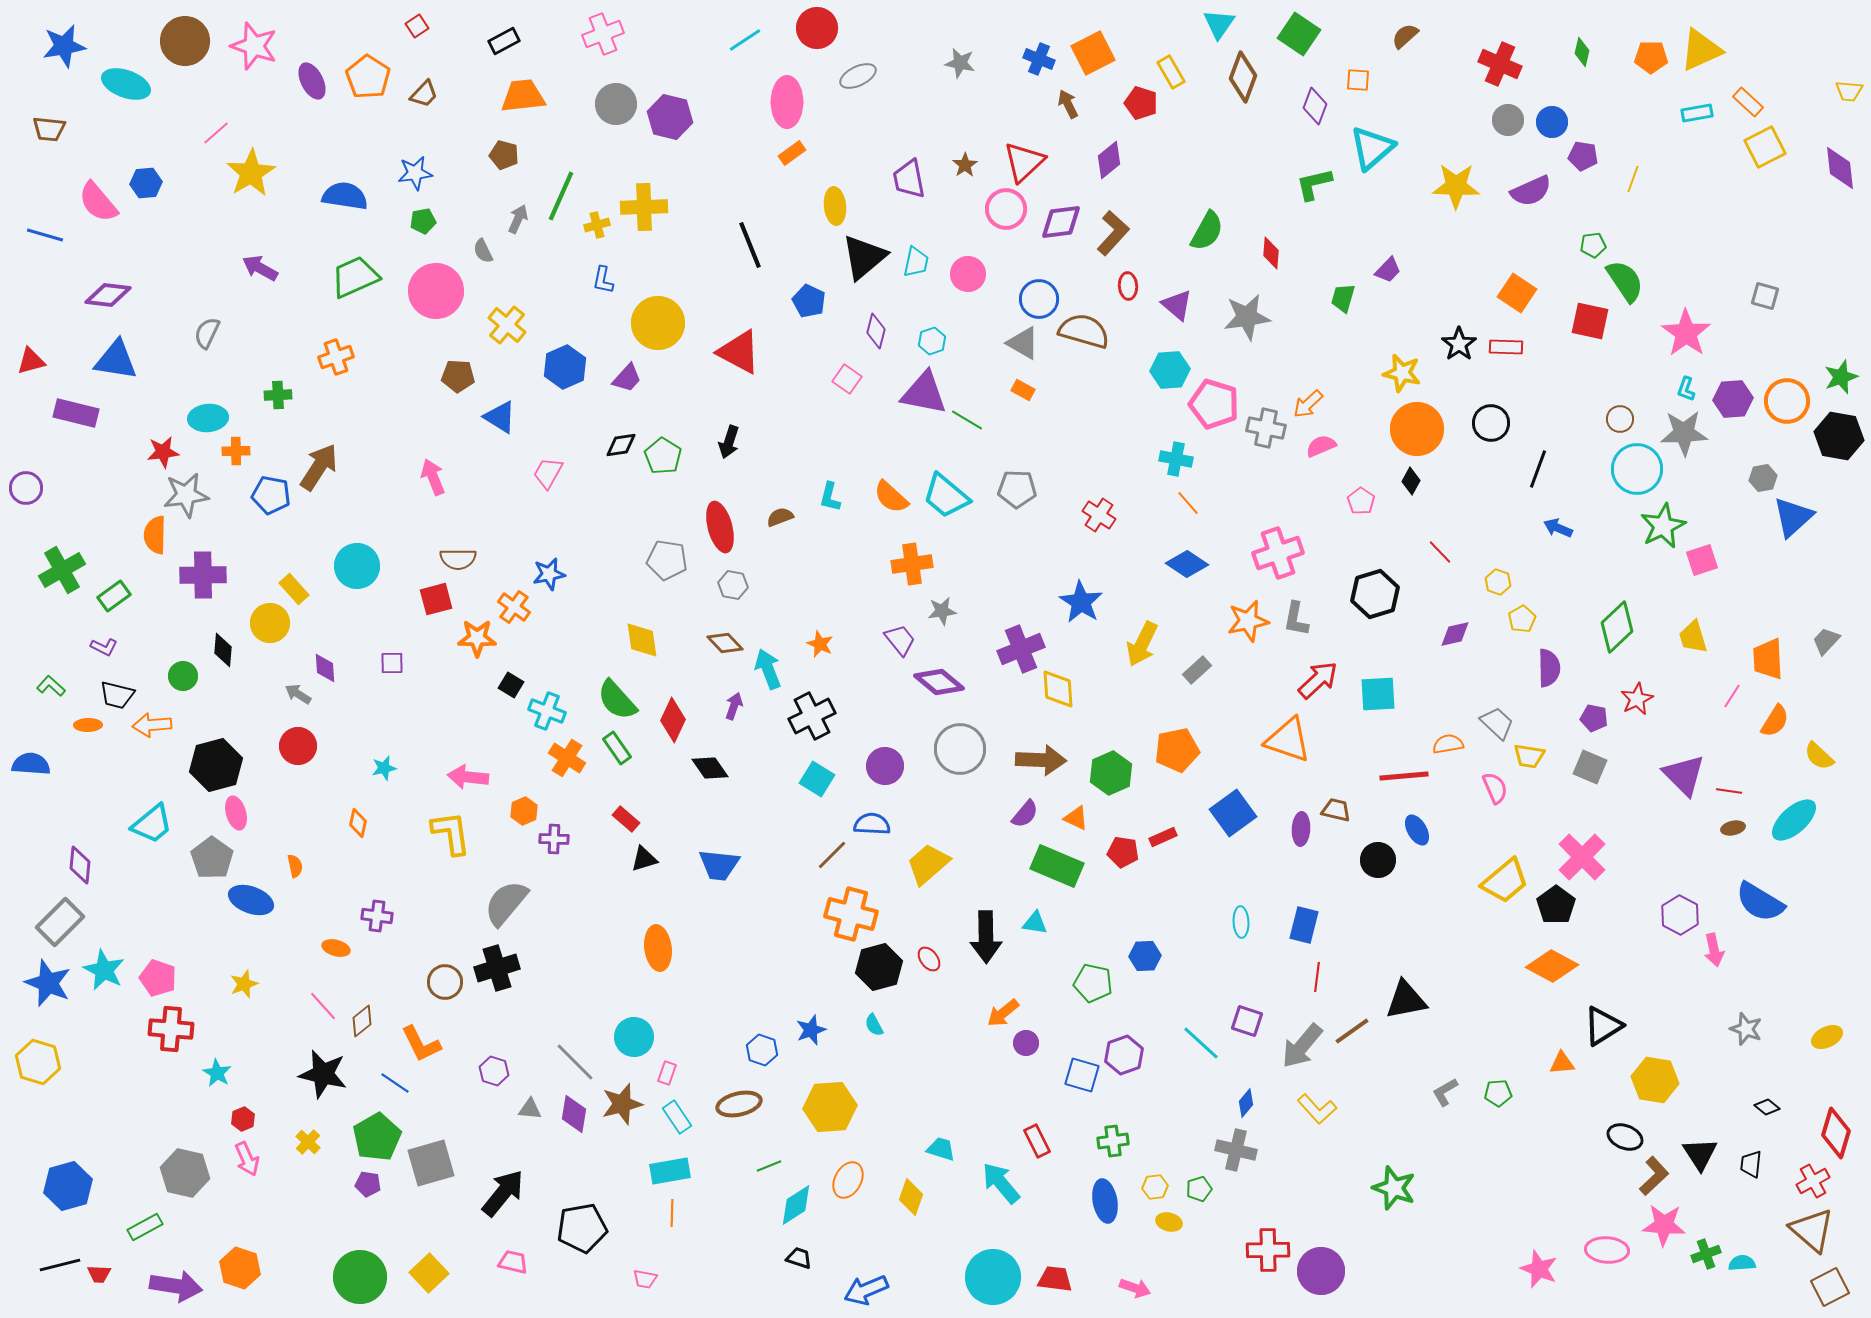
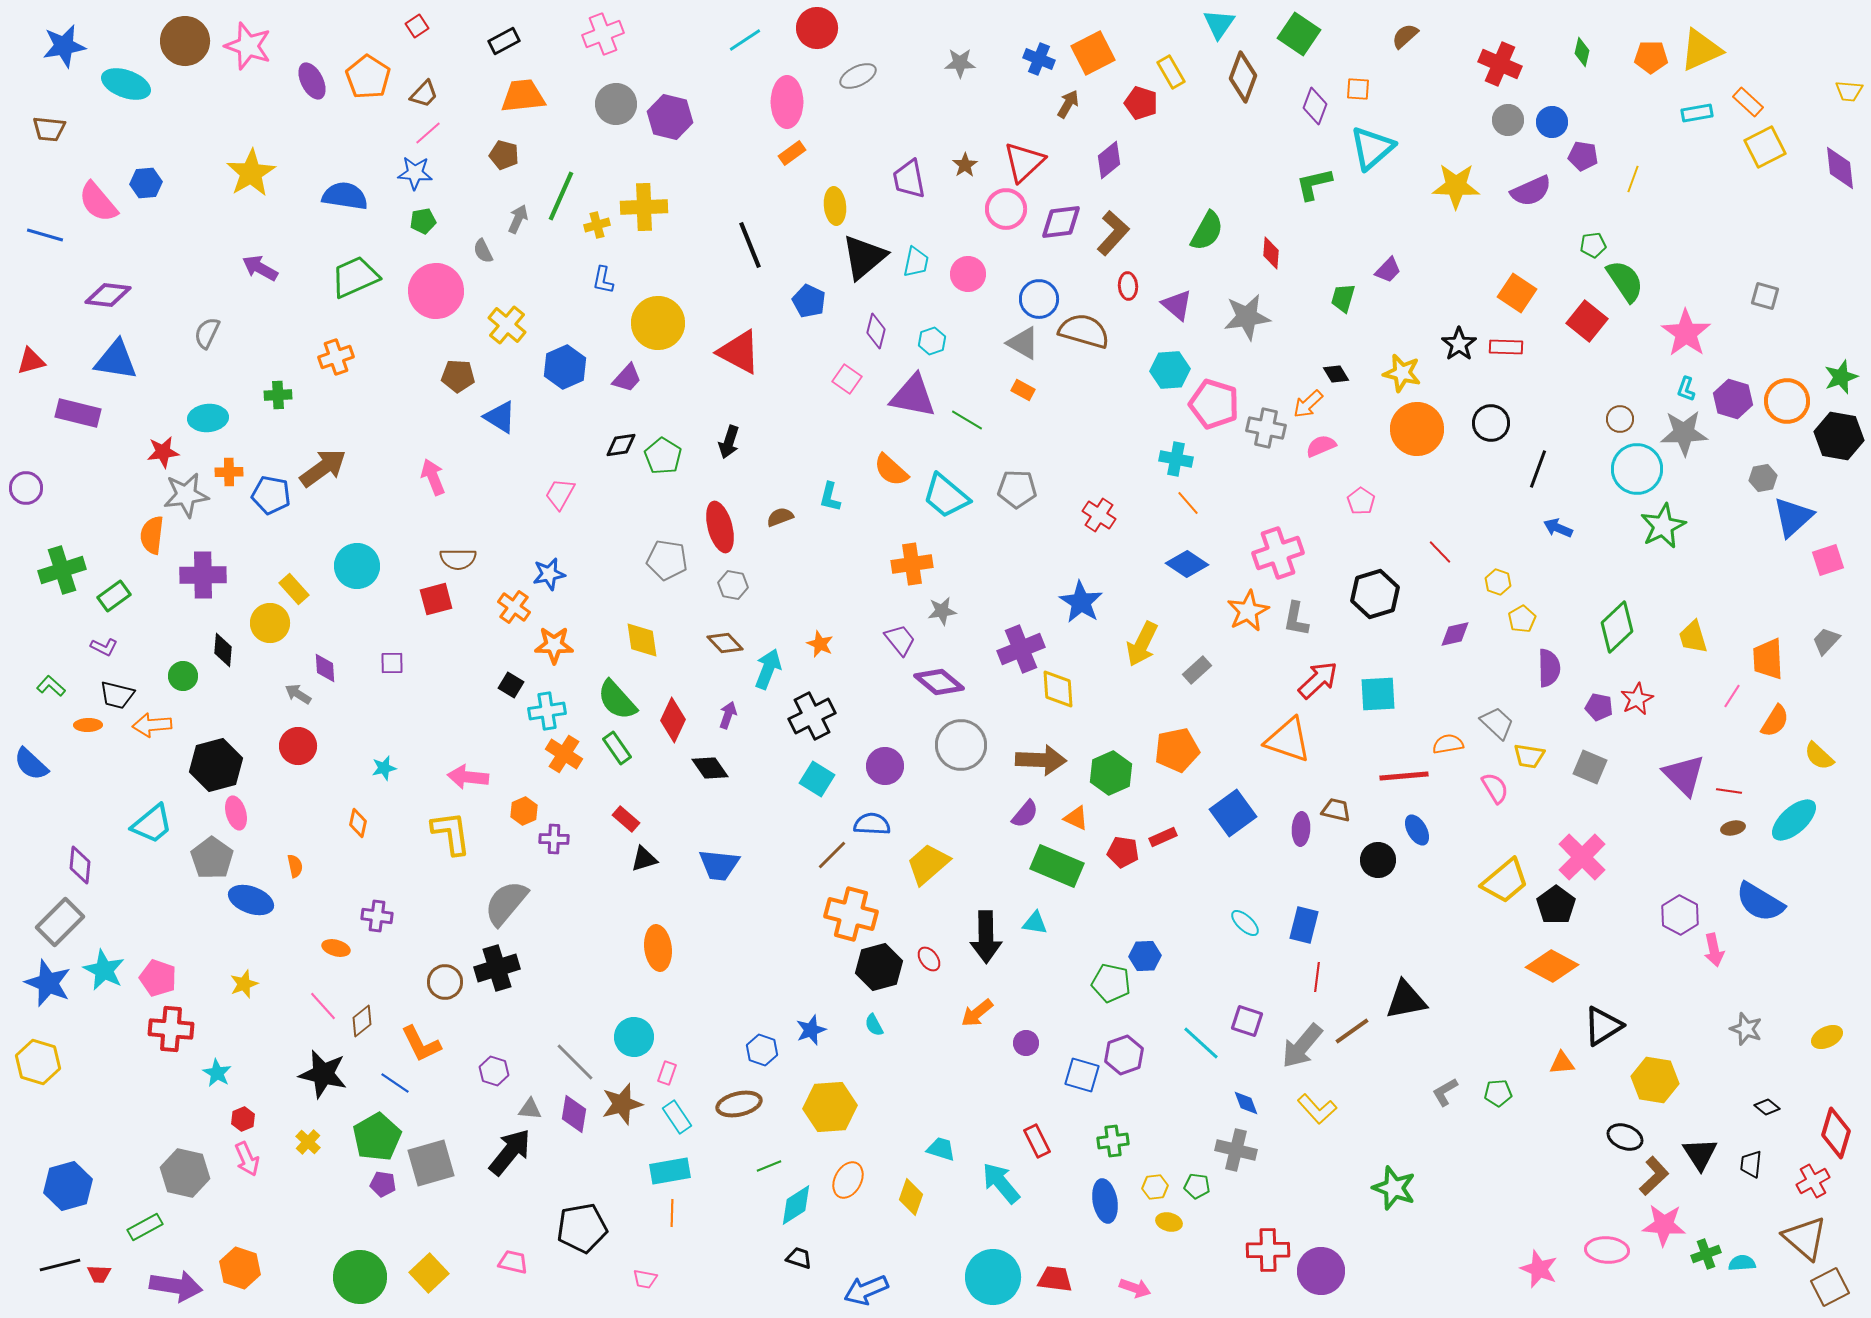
pink star at (254, 46): moved 6 px left
gray star at (960, 63): rotated 12 degrees counterclockwise
orange square at (1358, 80): moved 9 px down
brown arrow at (1068, 104): rotated 56 degrees clockwise
pink line at (216, 133): moved 212 px right
blue star at (415, 173): rotated 12 degrees clockwise
red square at (1590, 321): moved 3 px left; rotated 27 degrees clockwise
purple triangle at (924, 393): moved 11 px left, 3 px down
purple hexagon at (1733, 399): rotated 21 degrees clockwise
purple rectangle at (76, 413): moved 2 px right
orange cross at (236, 451): moved 7 px left, 21 px down
brown arrow at (319, 467): moved 4 px right, 1 px down; rotated 21 degrees clockwise
pink trapezoid at (548, 473): moved 12 px right, 21 px down
black diamond at (1411, 481): moved 75 px left, 107 px up; rotated 60 degrees counterclockwise
orange semicircle at (891, 497): moved 27 px up
orange semicircle at (155, 535): moved 3 px left; rotated 6 degrees clockwise
pink square at (1702, 560): moved 126 px right
green cross at (62, 570): rotated 12 degrees clockwise
orange star at (1248, 621): moved 10 px up; rotated 15 degrees counterclockwise
orange star at (477, 638): moved 77 px right, 7 px down
cyan arrow at (768, 669): rotated 42 degrees clockwise
purple arrow at (734, 706): moved 6 px left, 9 px down
cyan cross at (547, 711): rotated 30 degrees counterclockwise
purple pentagon at (1594, 718): moved 5 px right, 11 px up
gray circle at (960, 749): moved 1 px right, 4 px up
orange cross at (567, 758): moved 3 px left, 4 px up
blue semicircle at (31, 764): rotated 141 degrees counterclockwise
pink semicircle at (1495, 788): rotated 8 degrees counterclockwise
cyan ellipse at (1241, 922): moved 4 px right, 1 px down; rotated 44 degrees counterclockwise
green pentagon at (1093, 983): moved 18 px right
orange arrow at (1003, 1013): moved 26 px left
blue diamond at (1246, 1103): rotated 60 degrees counterclockwise
purple pentagon at (368, 1184): moved 15 px right
green pentagon at (1199, 1189): moved 2 px left, 3 px up; rotated 25 degrees clockwise
black arrow at (503, 1193): moved 7 px right, 41 px up
brown triangle at (1812, 1230): moved 7 px left, 8 px down
